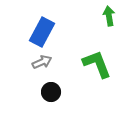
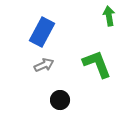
gray arrow: moved 2 px right, 3 px down
black circle: moved 9 px right, 8 px down
